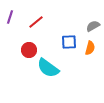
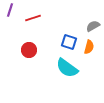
purple line: moved 7 px up
red line: moved 3 px left, 4 px up; rotated 21 degrees clockwise
blue square: rotated 21 degrees clockwise
orange semicircle: moved 1 px left, 1 px up
cyan semicircle: moved 19 px right
